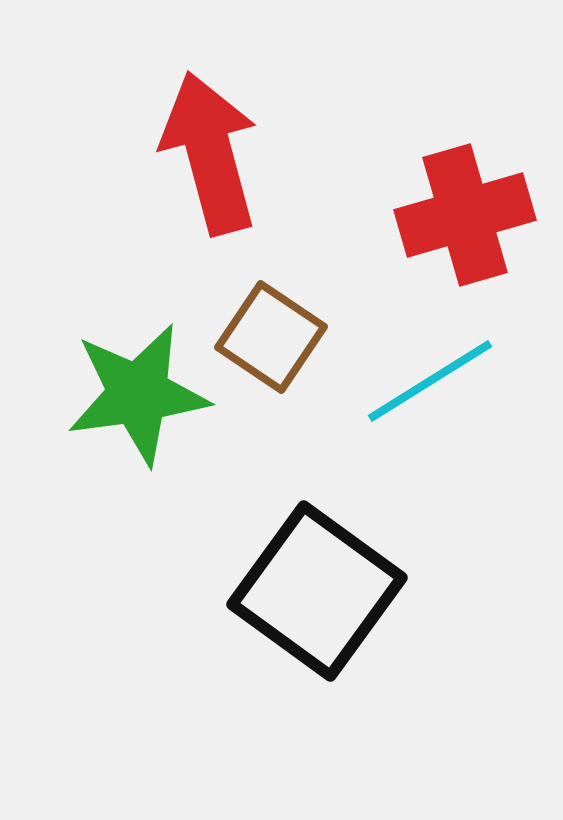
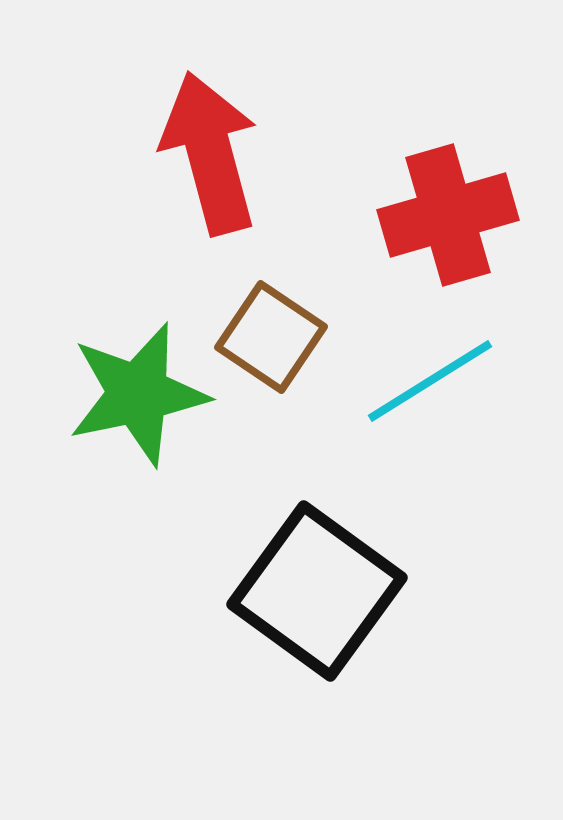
red cross: moved 17 px left
green star: rotated 4 degrees counterclockwise
